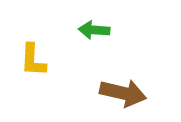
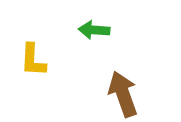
brown arrow: moved 1 px down; rotated 123 degrees counterclockwise
